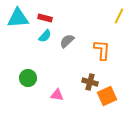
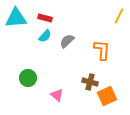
cyan triangle: moved 2 px left
pink triangle: rotated 32 degrees clockwise
